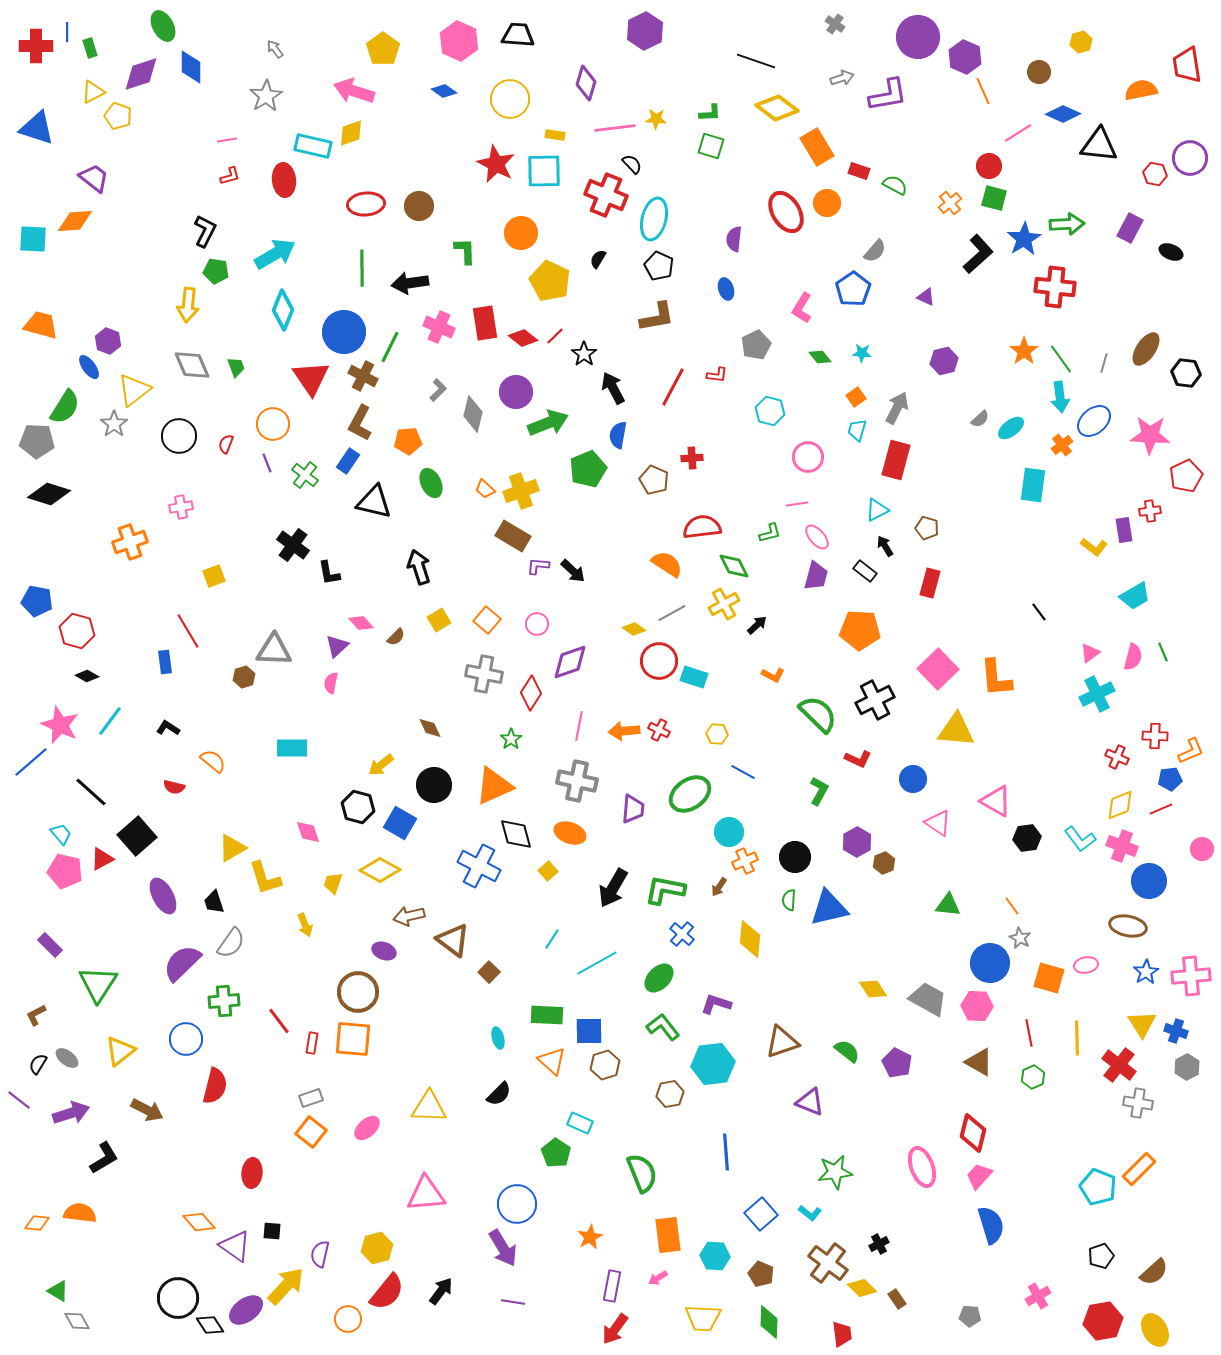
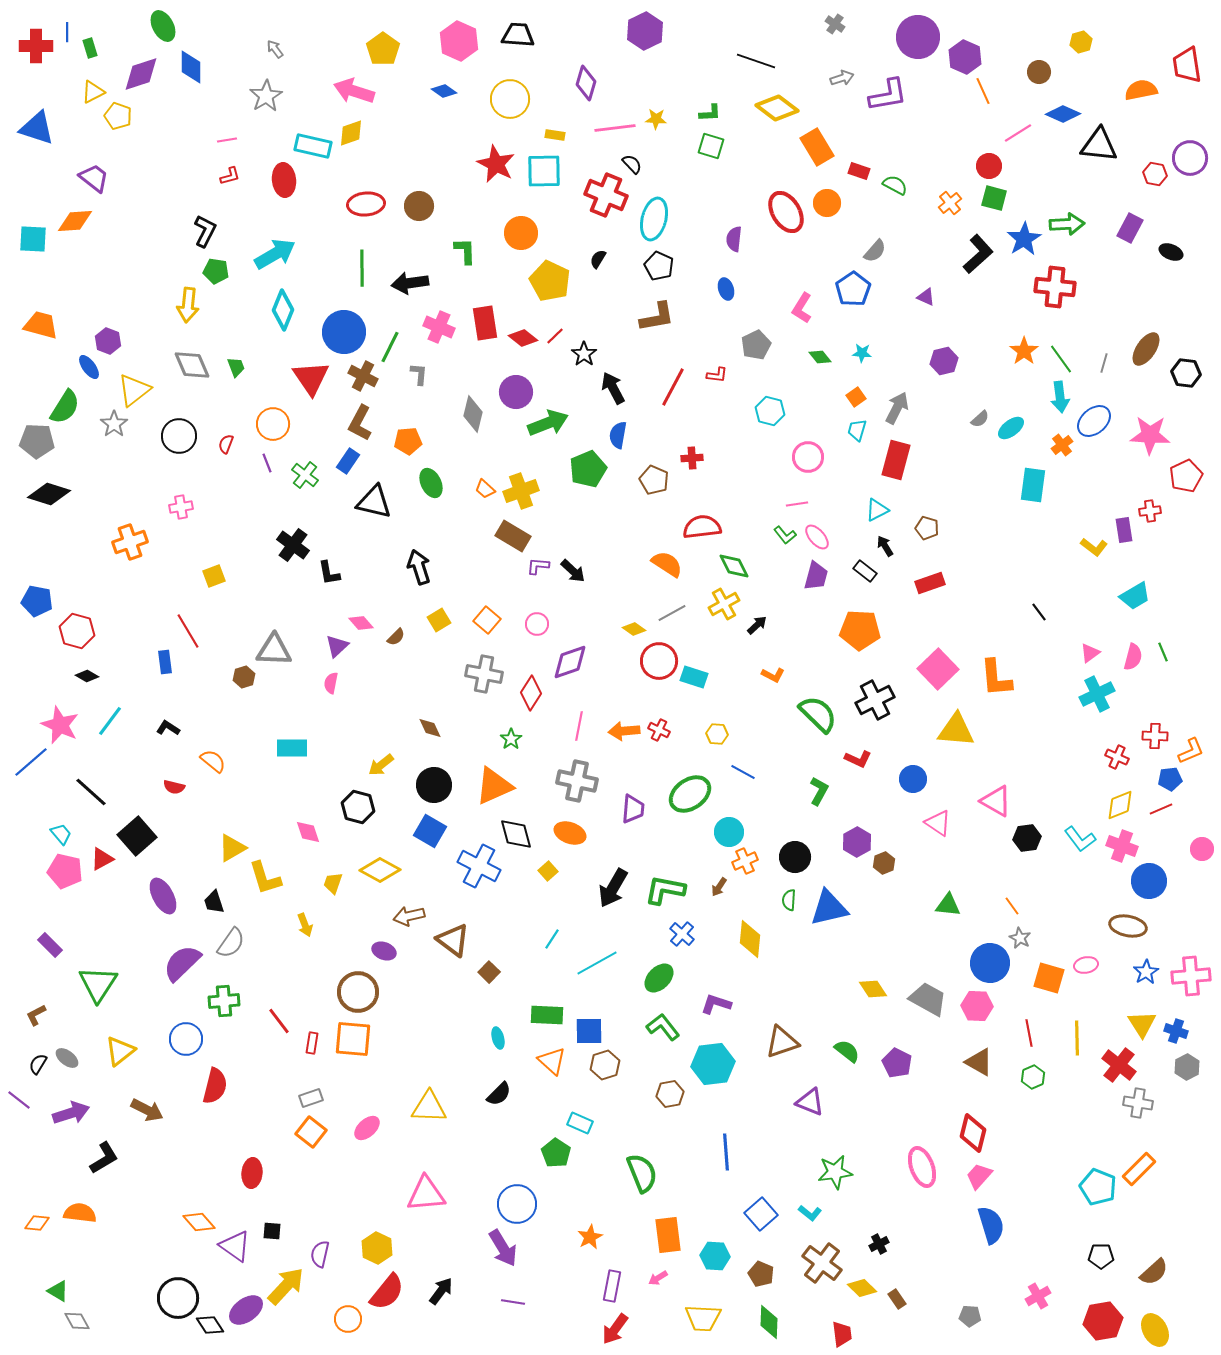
gray L-shape at (438, 390): moved 19 px left, 16 px up; rotated 40 degrees counterclockwise
green L-shape at (770, 533): moved 15 px right, 2 px down; rotated 65 degrees clockwise
red rectangle at (930, 583): rotated 56 degrees clockwise
blue square at (400, 823): moved 30 px right, 8 px down
yellow hexagon at (377, 1248): rotated 20 degrees counterclockwise
black pentagon at (1101, 1256): rotated 20 degrees clockwise
brown cross at (828, 1263): moved 6 px left
